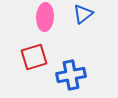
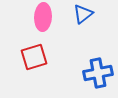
pink ellipse: moved 2 px left
blue cross: moved 27 px right, 2 px up
